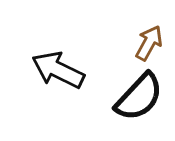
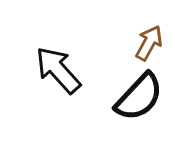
black arrow: rotated 22 degrees clockwise
